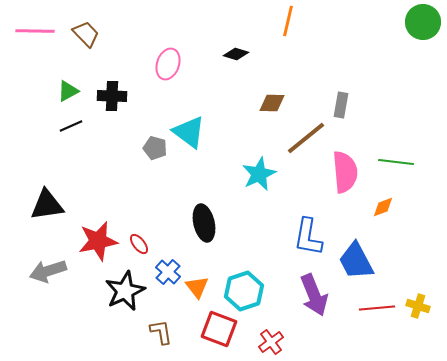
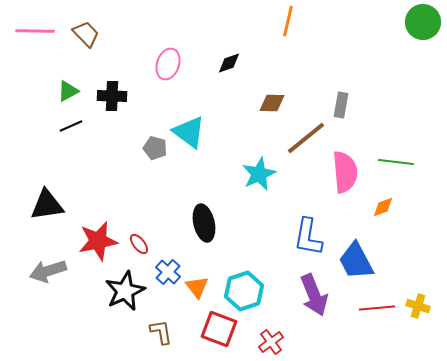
black diamond: moved 7 px left, 9 px down; rotated 35 degrees counterclockwise
